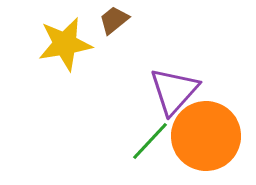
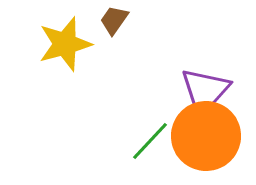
brown trapezoid: rotated 16 degrees counterclockwise
yellow star: rotated 6 degrees counterclockwise
purple triangle: moved 31 px right
